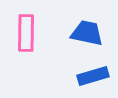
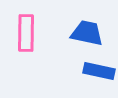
blue rectangle: moved 6 px right, 5 px up; rotated 28 degrees clockwise
